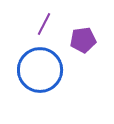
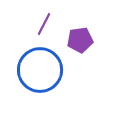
purple pentagon: moved 3 px left
